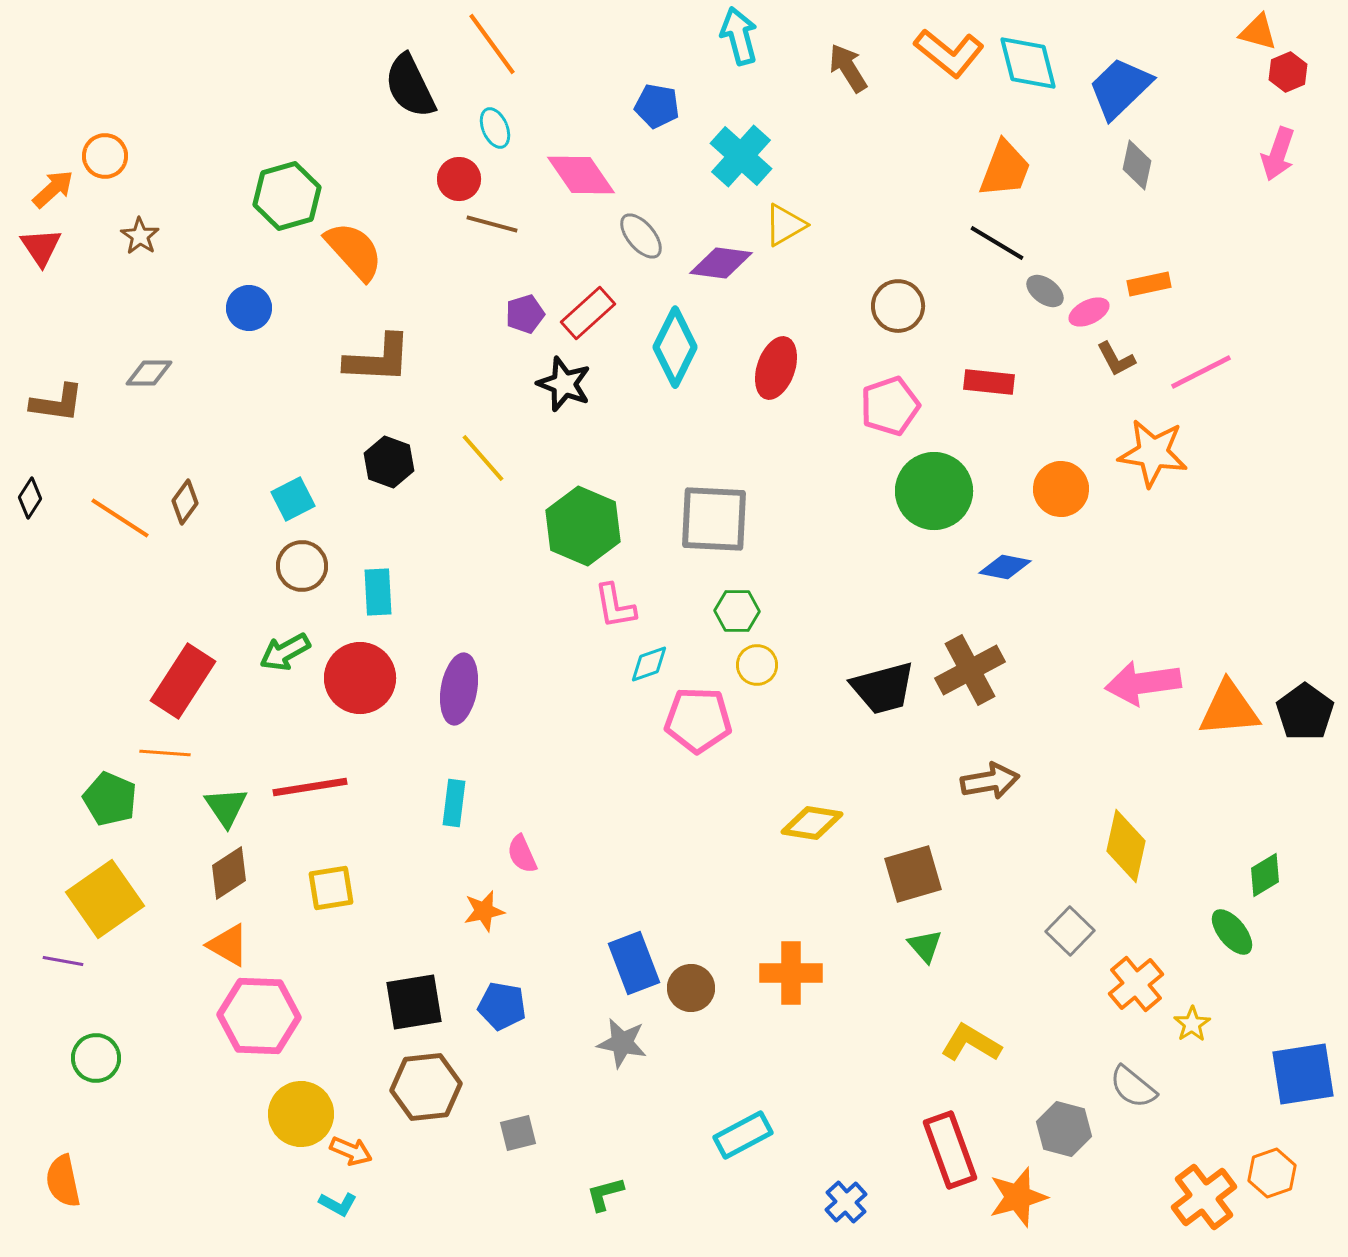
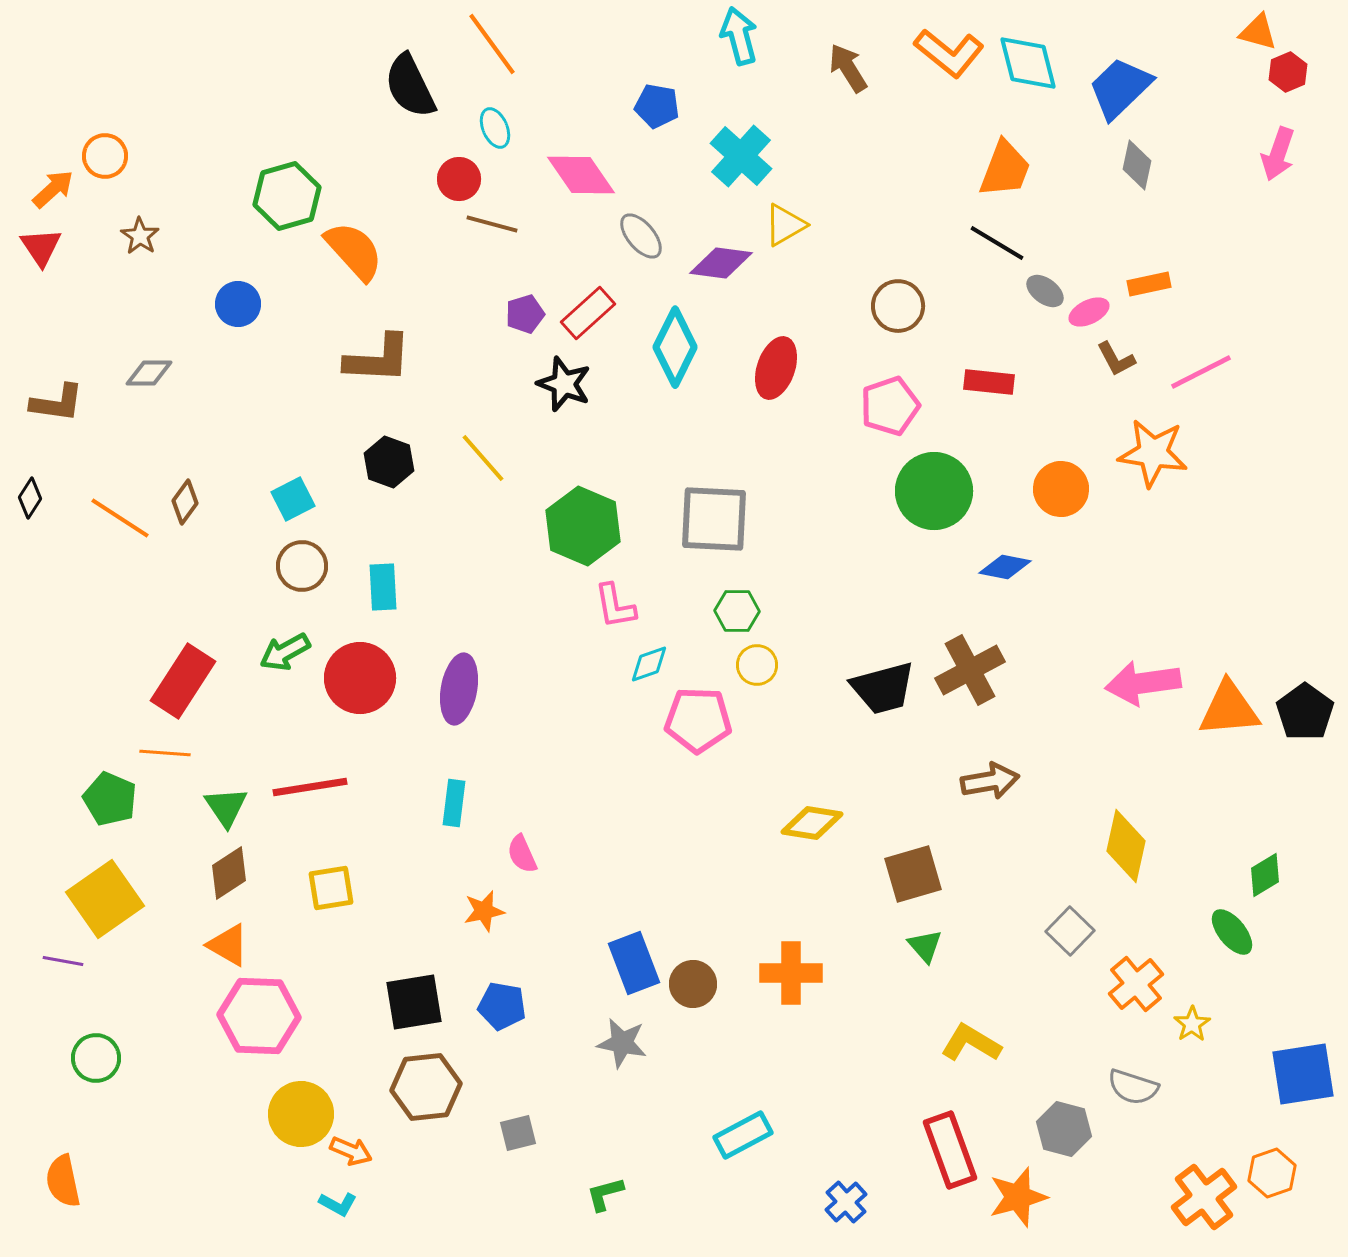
blue circle at (249, 308): moved 11 px left, 4 px up
cyan rectangle at (378, 592): moved 5 px right, 5 px up
brown circle at (691, 988): moved 2 px right, 4 px up
gray semicircle at (1133, 1087): rotated 21 degrees counterclockwise
